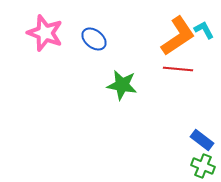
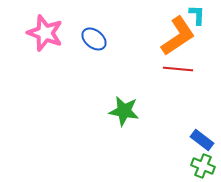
cyan L-shape: moved 7 px left, 15 px up; rotated 30 degrees clockwise
green star: moved 2 px right, 26 px down
